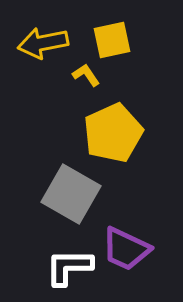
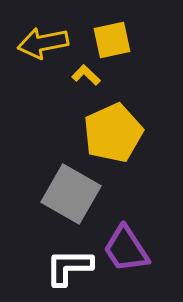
yellow L-shape: rotated 12 degrees counterclockwise
purple trapezoid: rotated 32 degrees clockwise
